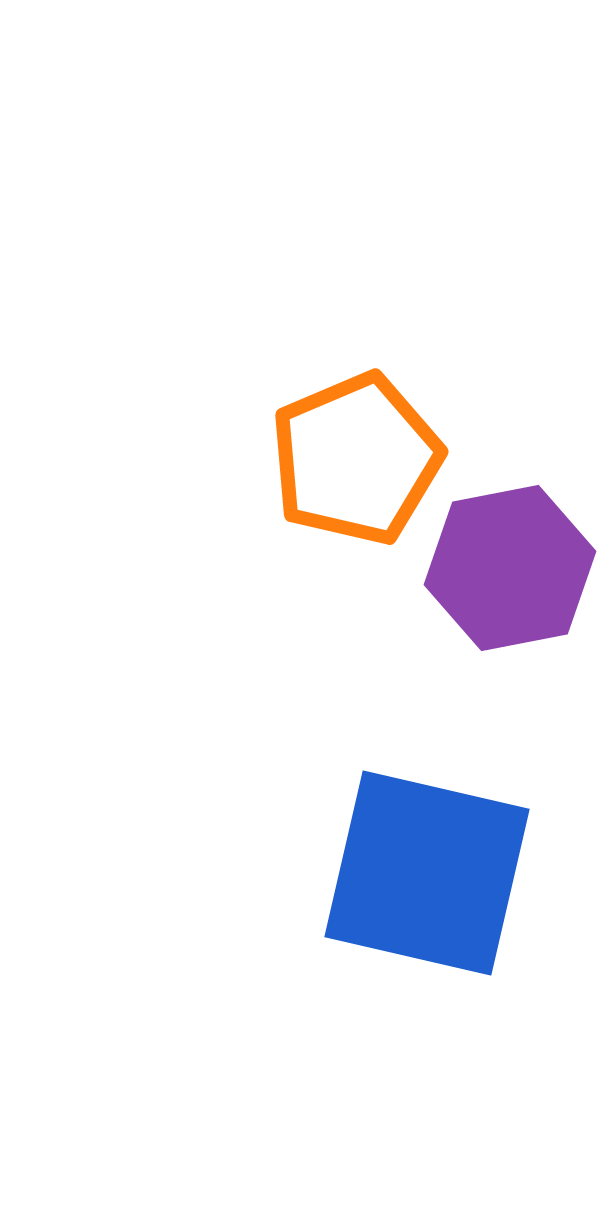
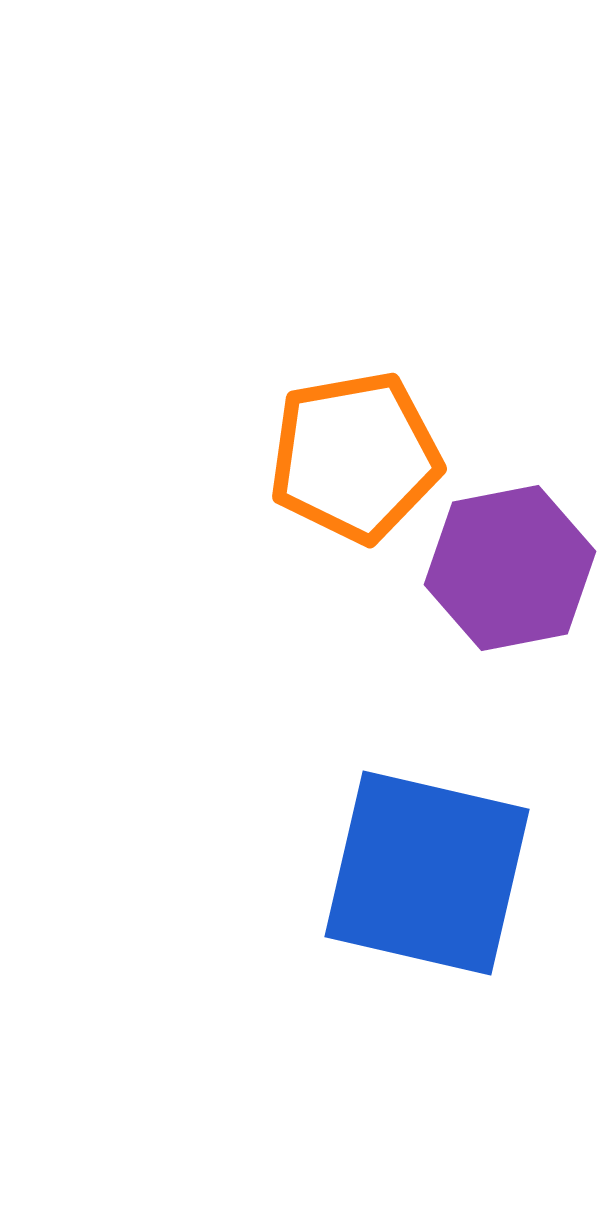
orange pentagon: moved 1 px left, 2 px up; rotated 13 degrees clockwise
